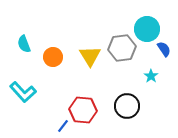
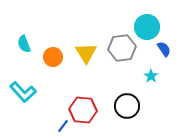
cyan circle: moved 2 px up
yellow triangle: moved 4 px left, 3 px up
